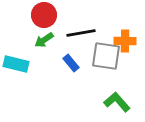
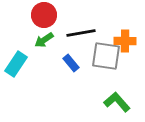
cyan rectangle: rotated 70 degrees counterclockwise
